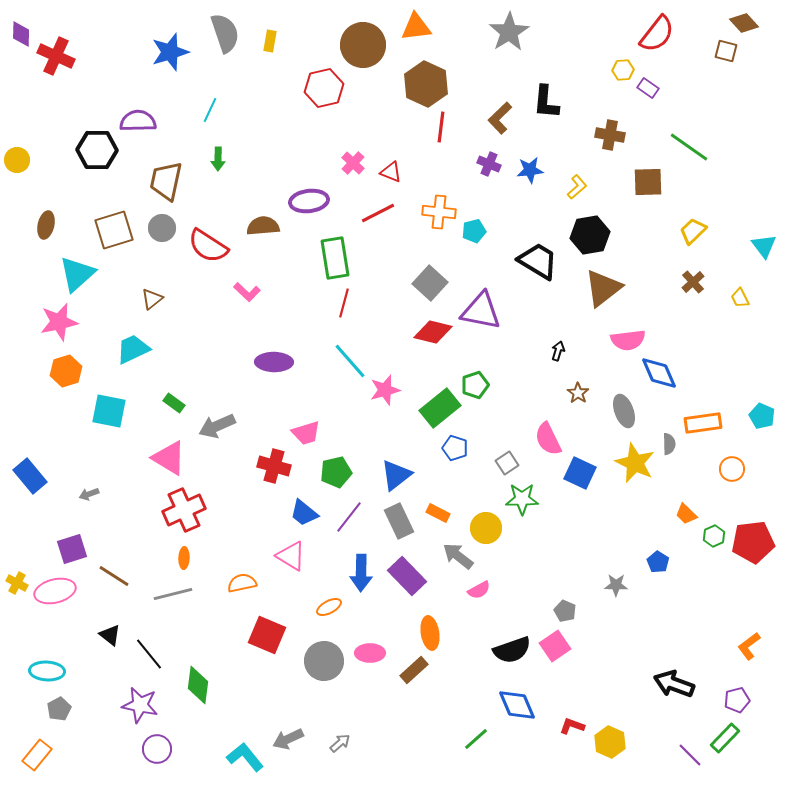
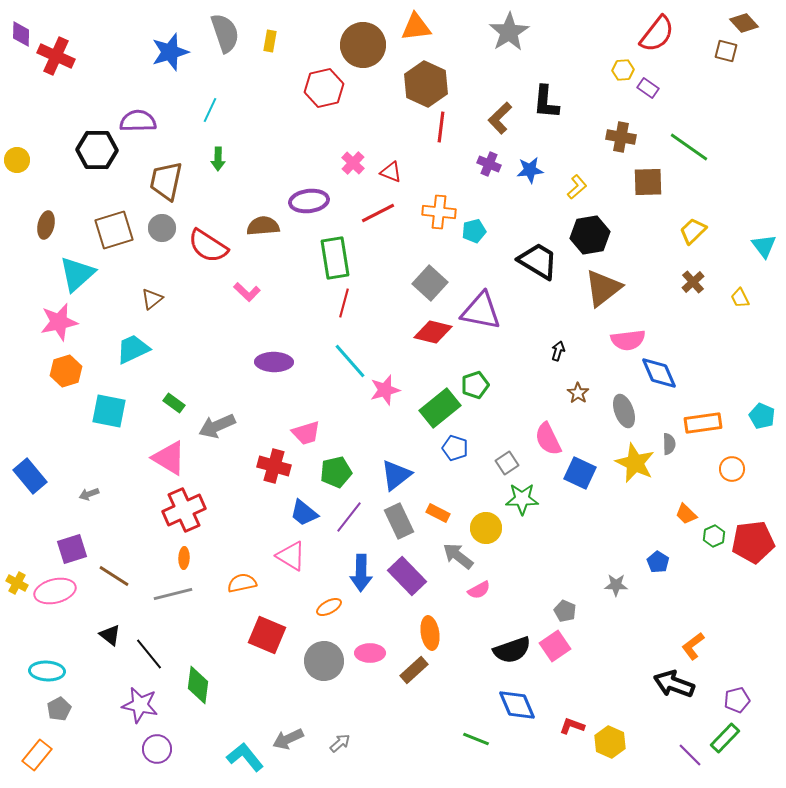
brown cross at (610, 135): moved 11 px right, 2 px down
orange L-shape at (749, 646): moved 56 px left
green line at (476, 739): rotated 64 degrees clockwise
